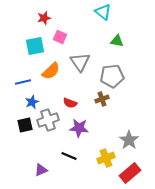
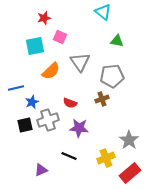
blue line: moved 7 px left, 6 px down
